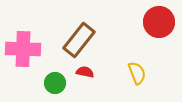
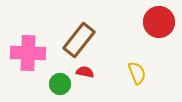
pink cross: moved 5 px right, 4 px down
green circle: moved 5 px right, 1 px down
